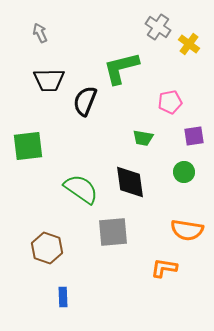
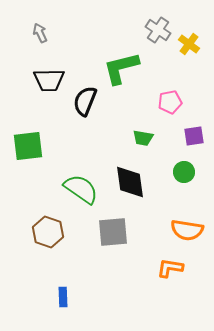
gray cross: moved 3 px down
brown hexagon: moved 1 px right, 16 px up
orange L-shape: moved 6 px right
